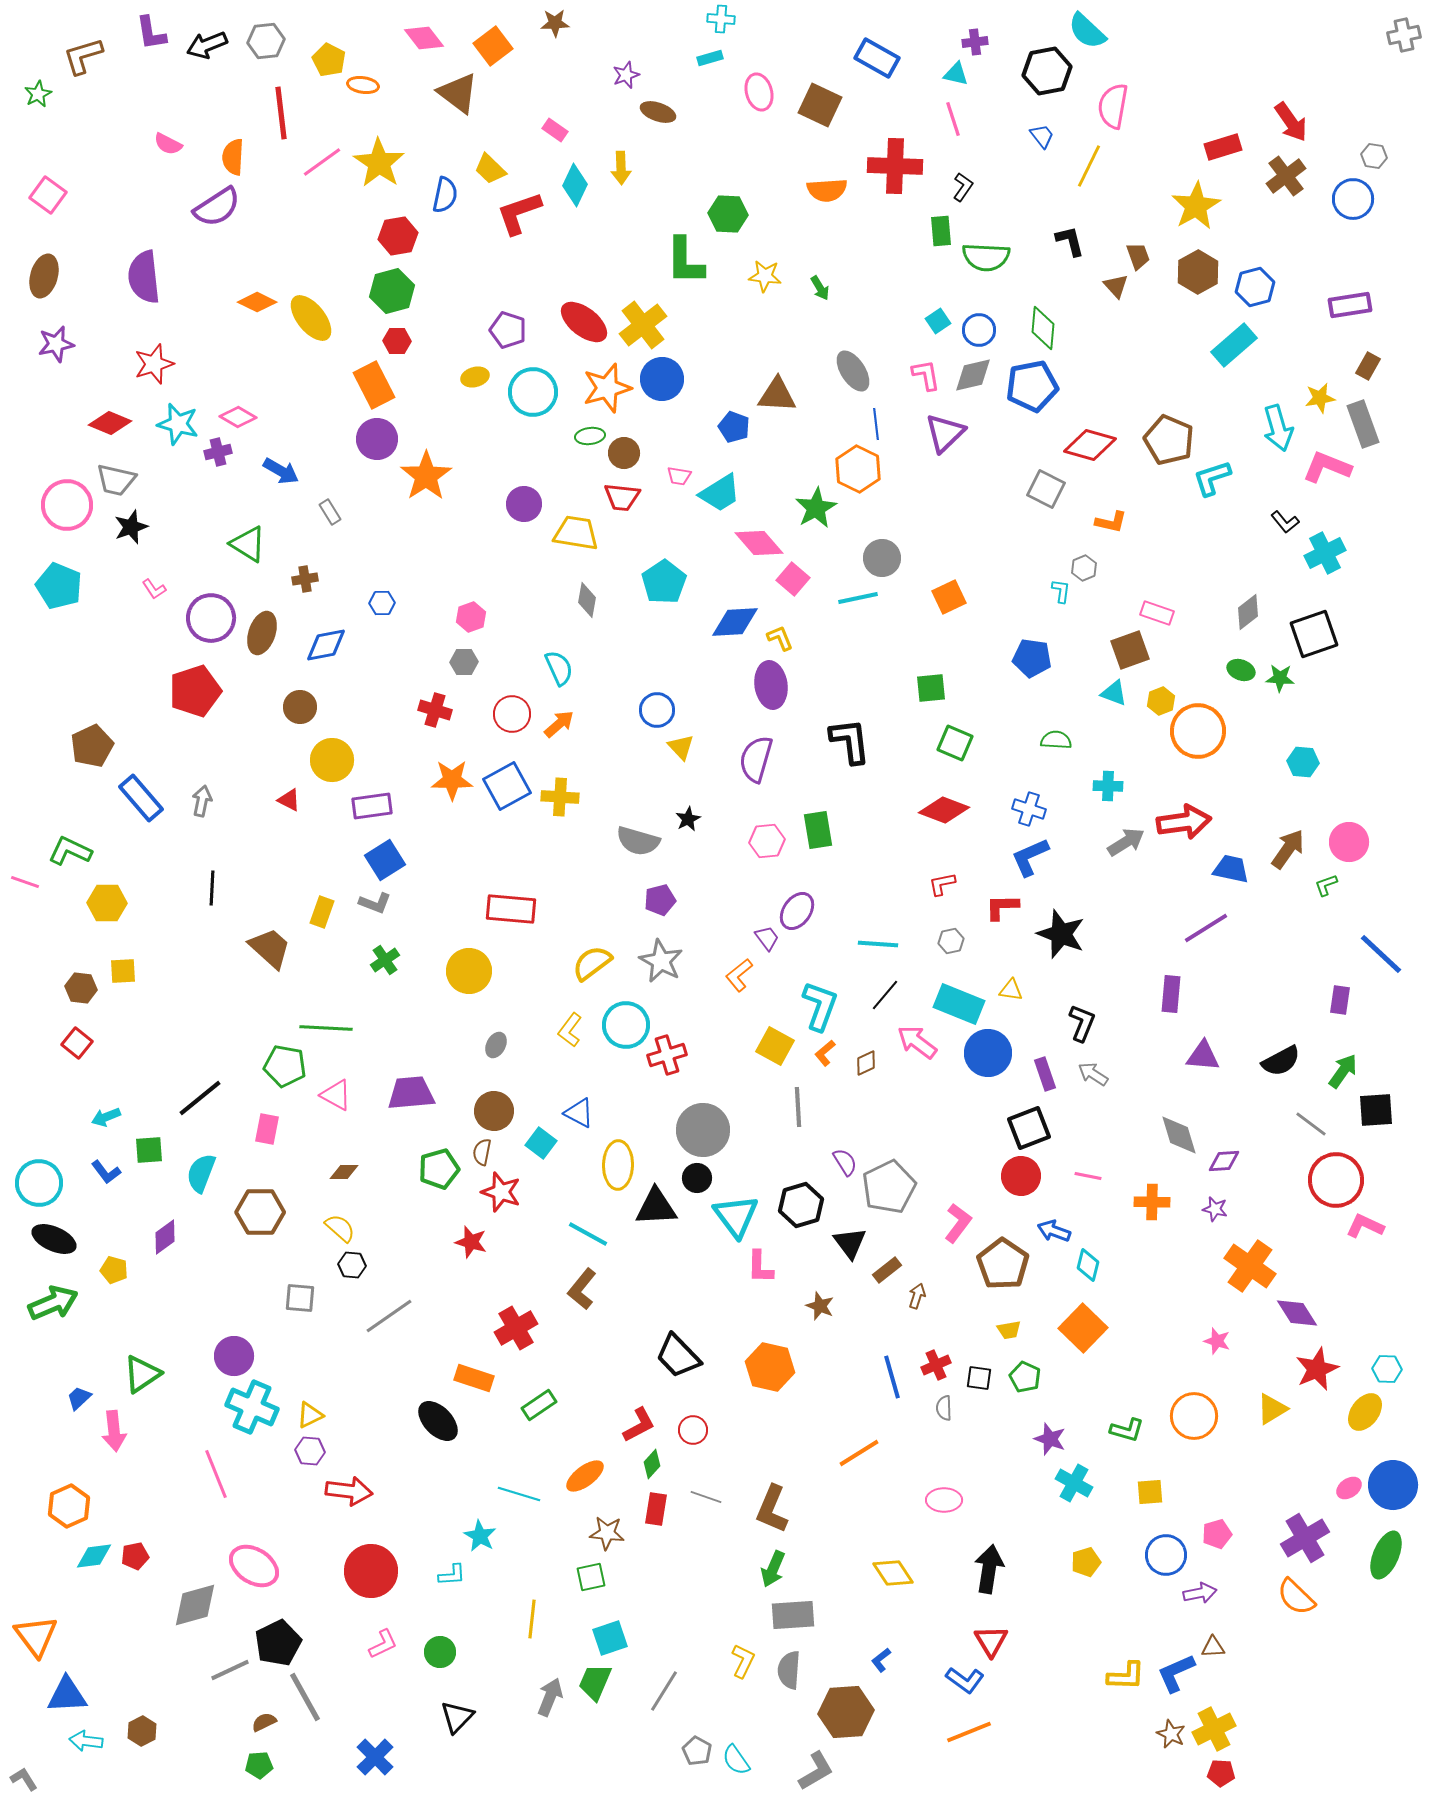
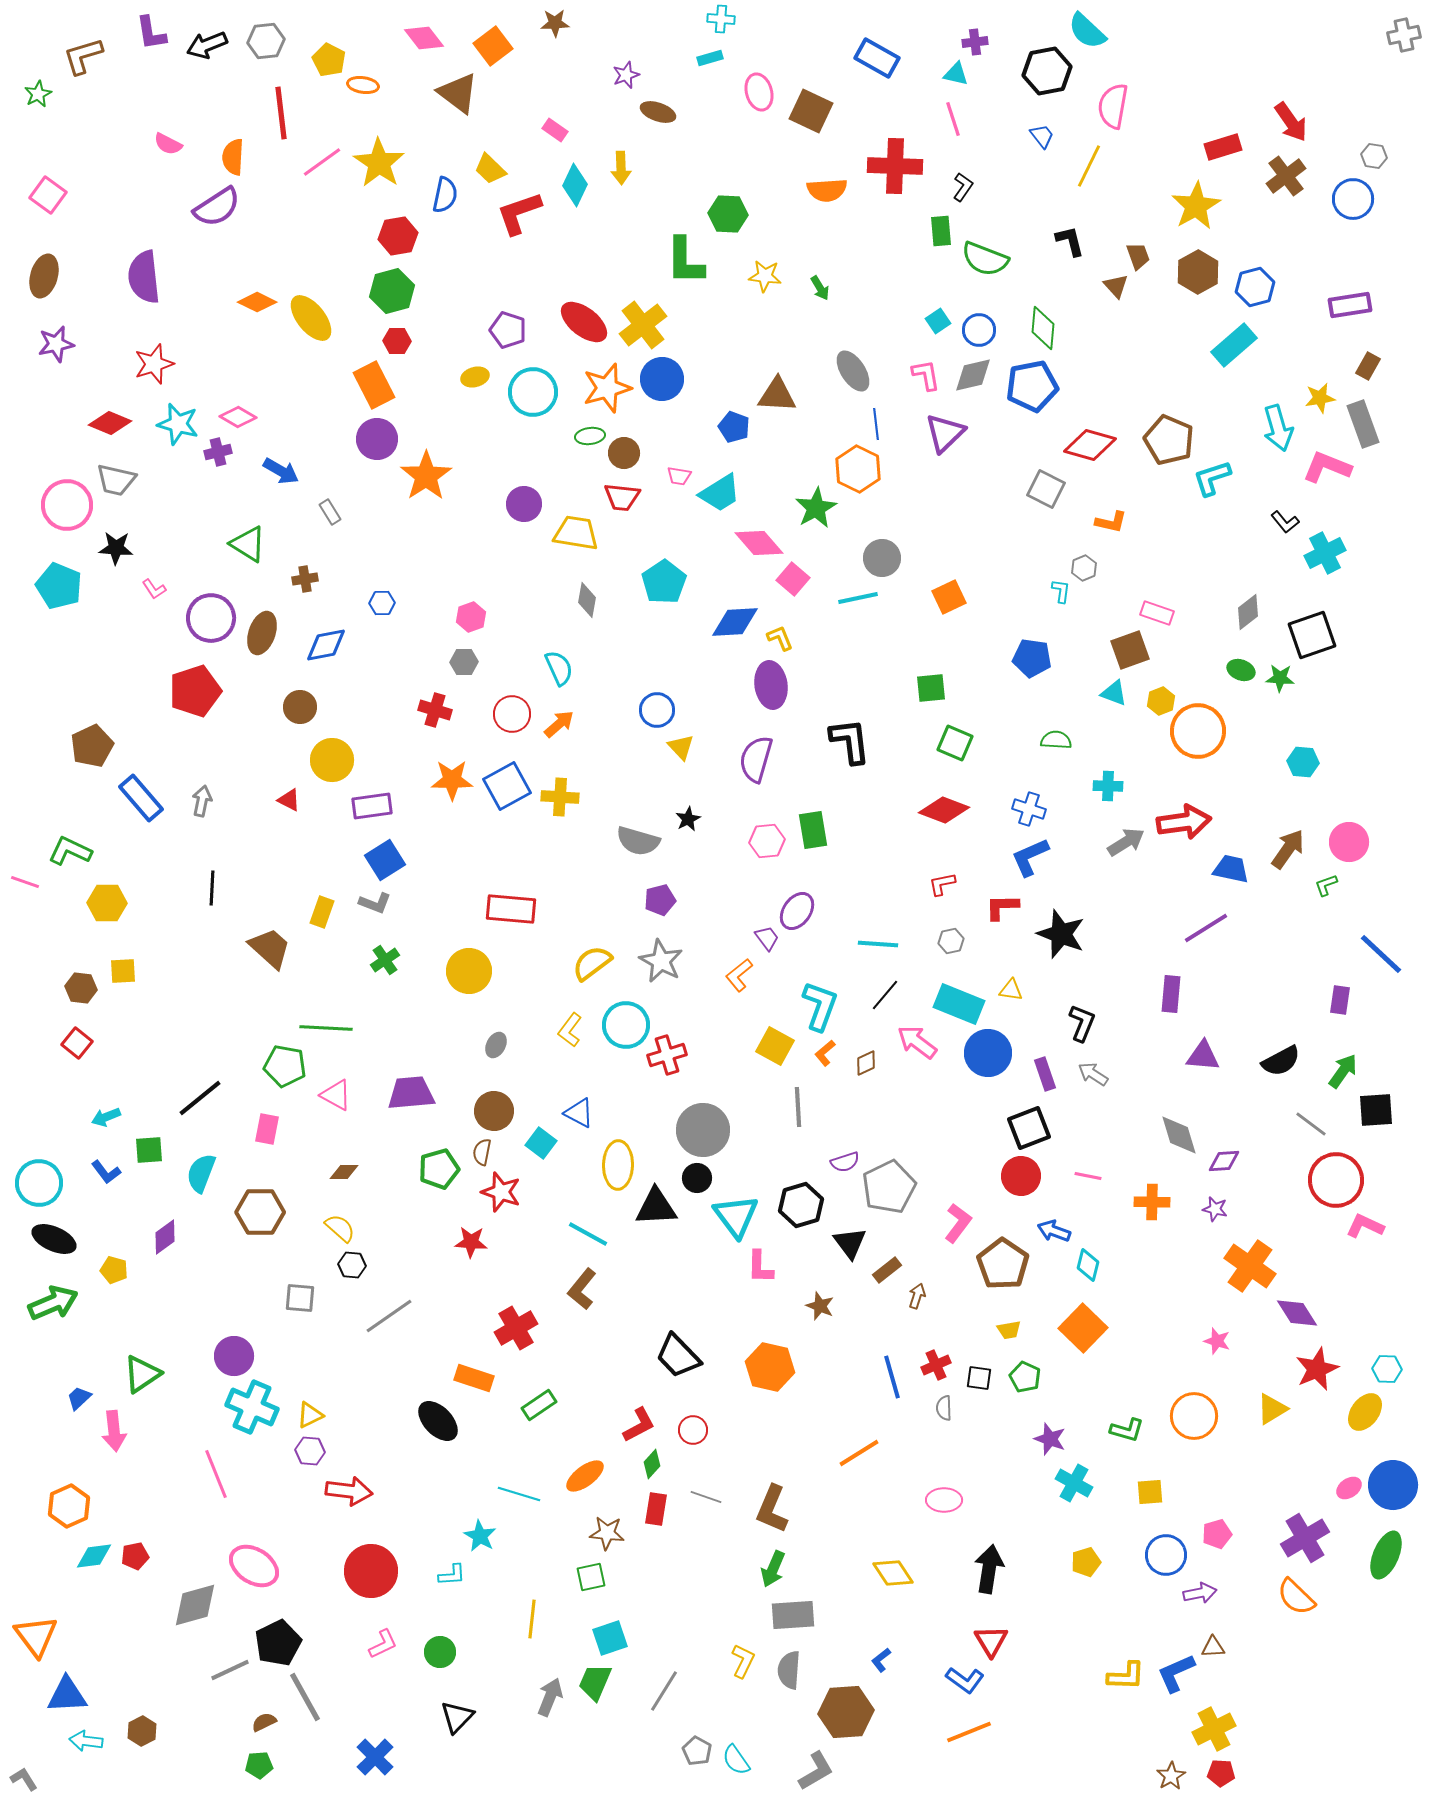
brown square at (820, 105): moved 9 px left, 6 px down
green semicircle at (986, 257): moved 1 px left, 2 px down; rotated 18 degrees clockwise
black star at (131, 527): moved 15 px left, 21 px down; rotated 24 degrees clockwise
black square at (1314, 634): moved 2 px left, 1 px down
green rectangle at (818, 830): moved 5 px left
purple semicircle at (845, 1162): rotated 104 degrees clockwise
red star at (471, 1242): rotated 12 degrees counterclockwise
brown star at (1171, 1734): moved 42 px down; rotated 16 degrees clockwise
